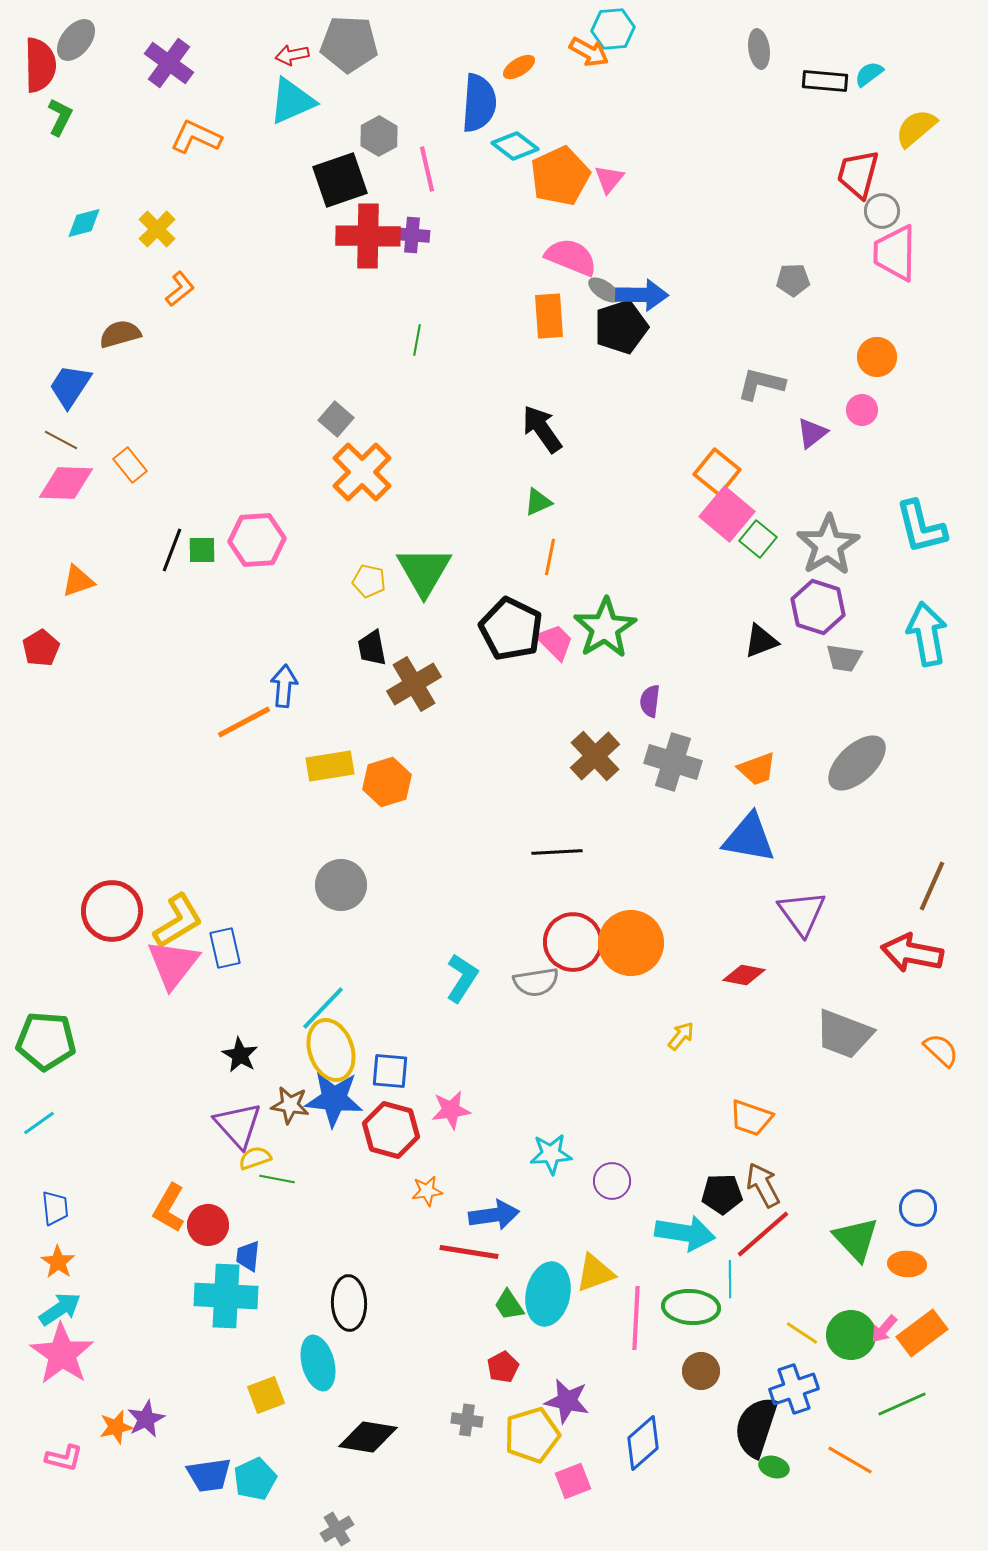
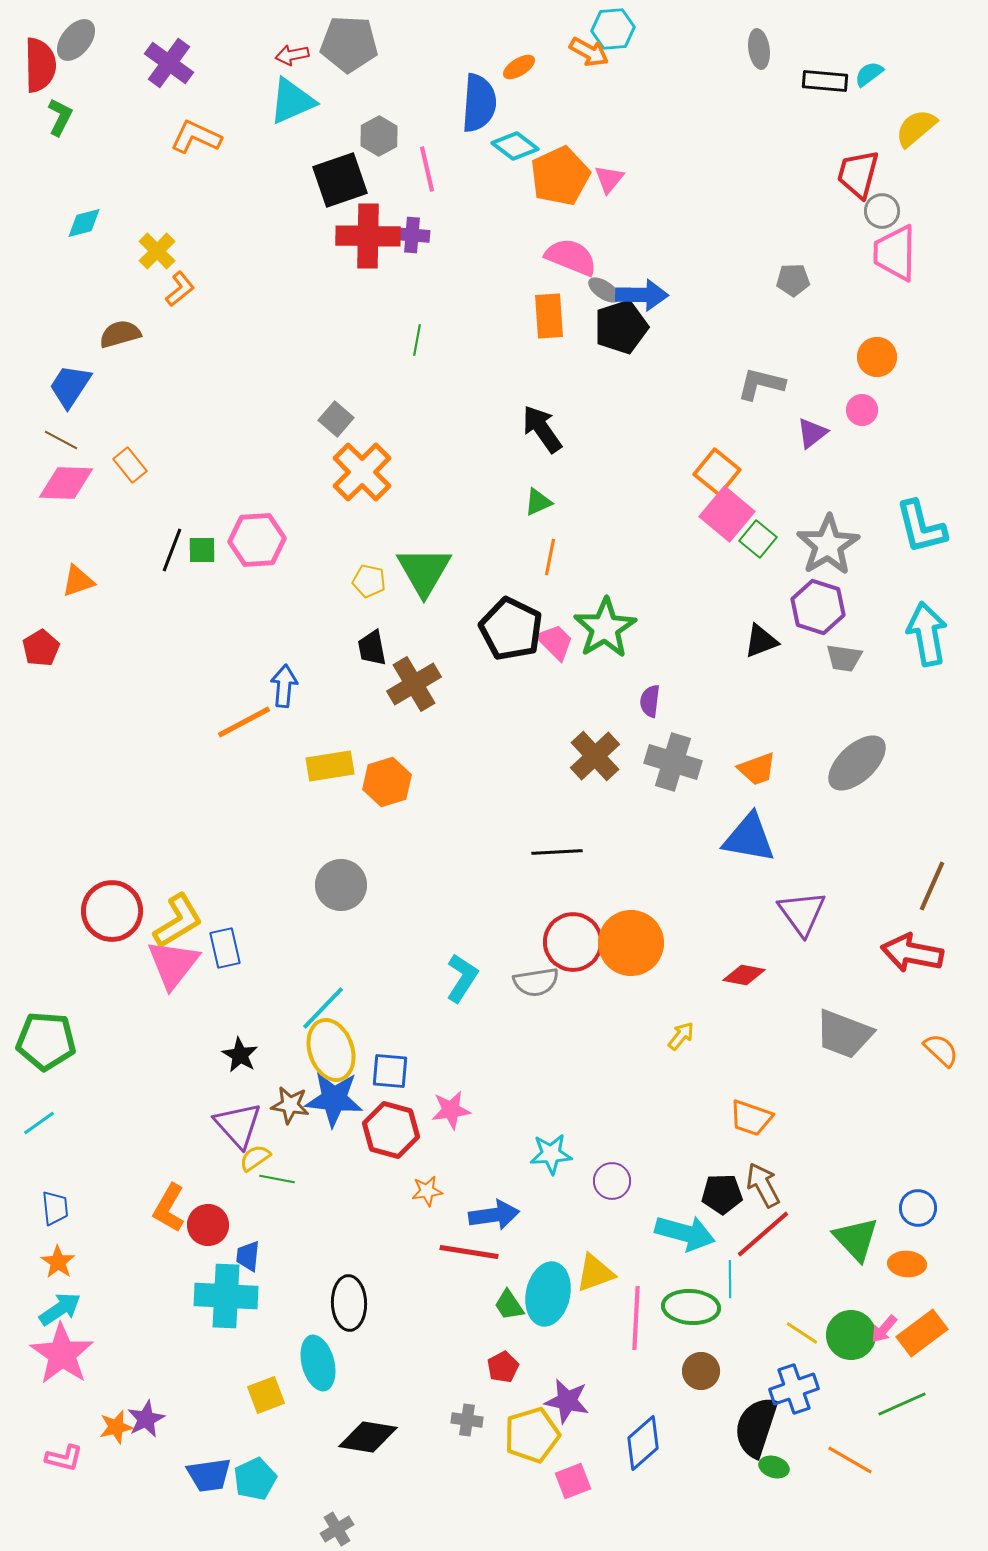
yellow cross at (157, 229): moved 22 px down
yellow semicircle at (255, 1158): rotated 16 degrees counterclockwise
cyan arrow at (685, 1233): rotated 6 degrees clockwise
